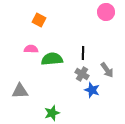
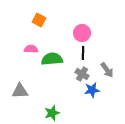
pink circle: moved 24 px left, 21 px down
blue star: rotated 28 degrees counterclockwise
